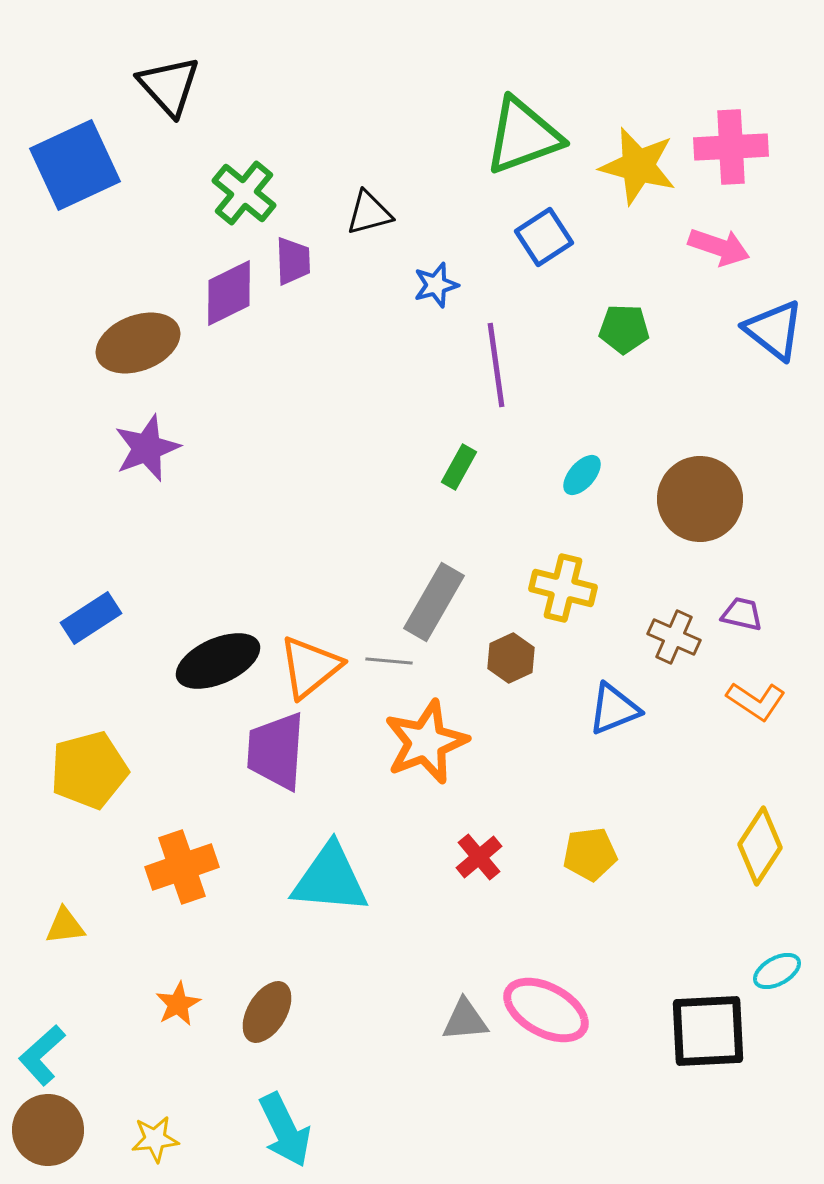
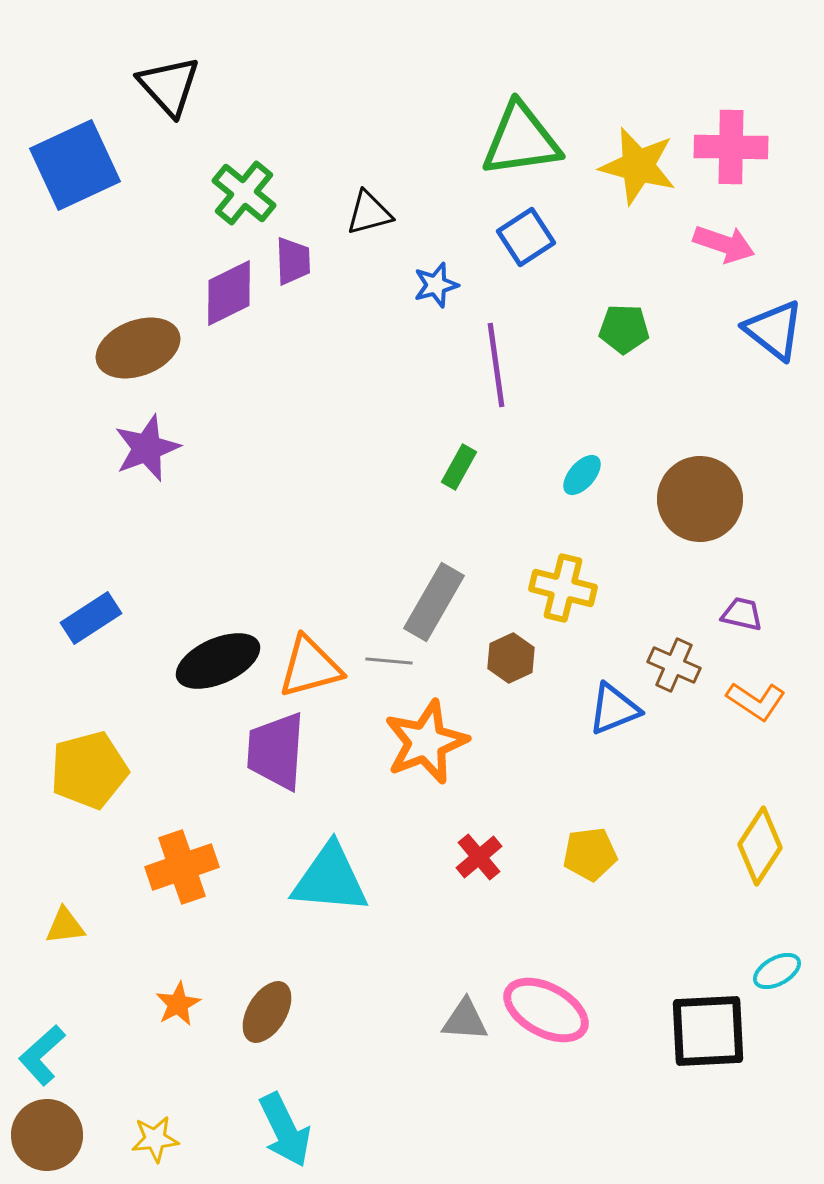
green triangle at (523, 136): moved 2 px left, 4 px down; rotated 12 degrees clockwise
pink cross at (731, 147): rotated 4 degrees clockwise
blue square at (544, 237): moved 18 px left
pink arrow at (719, 247): moved 5 px right, 3 px up
brown ellipse at (138, 343): moved 5 px down
brown cross at (674, 637): moved 28 px down
orange triangle at (310, 667): rotated 24 degrees clockwise
gray triangle at (465, 1020): rotated 9 degrees clockwise
brown circle at (48, 1130): moved 1 px left, 5 px down
